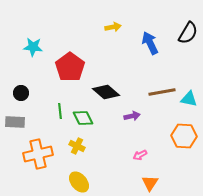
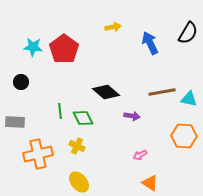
red pentagon: moved 6 px left, 18 px up
black circle: moved 11 px up
purple arrow: rotated 21 degrees clockwise
orange triangle: rotated 30 degrees counterclockwise
